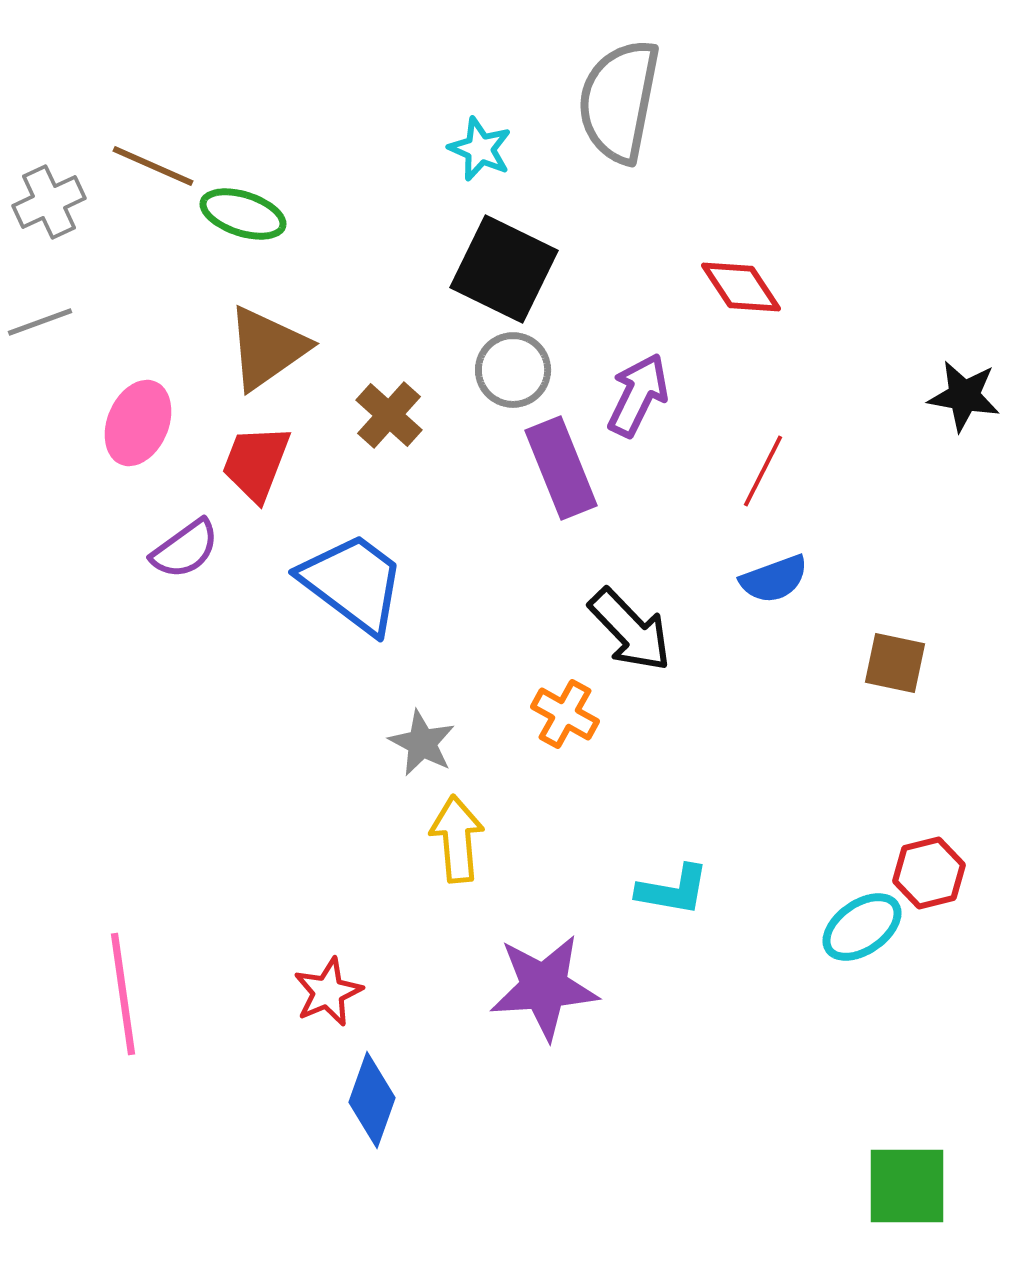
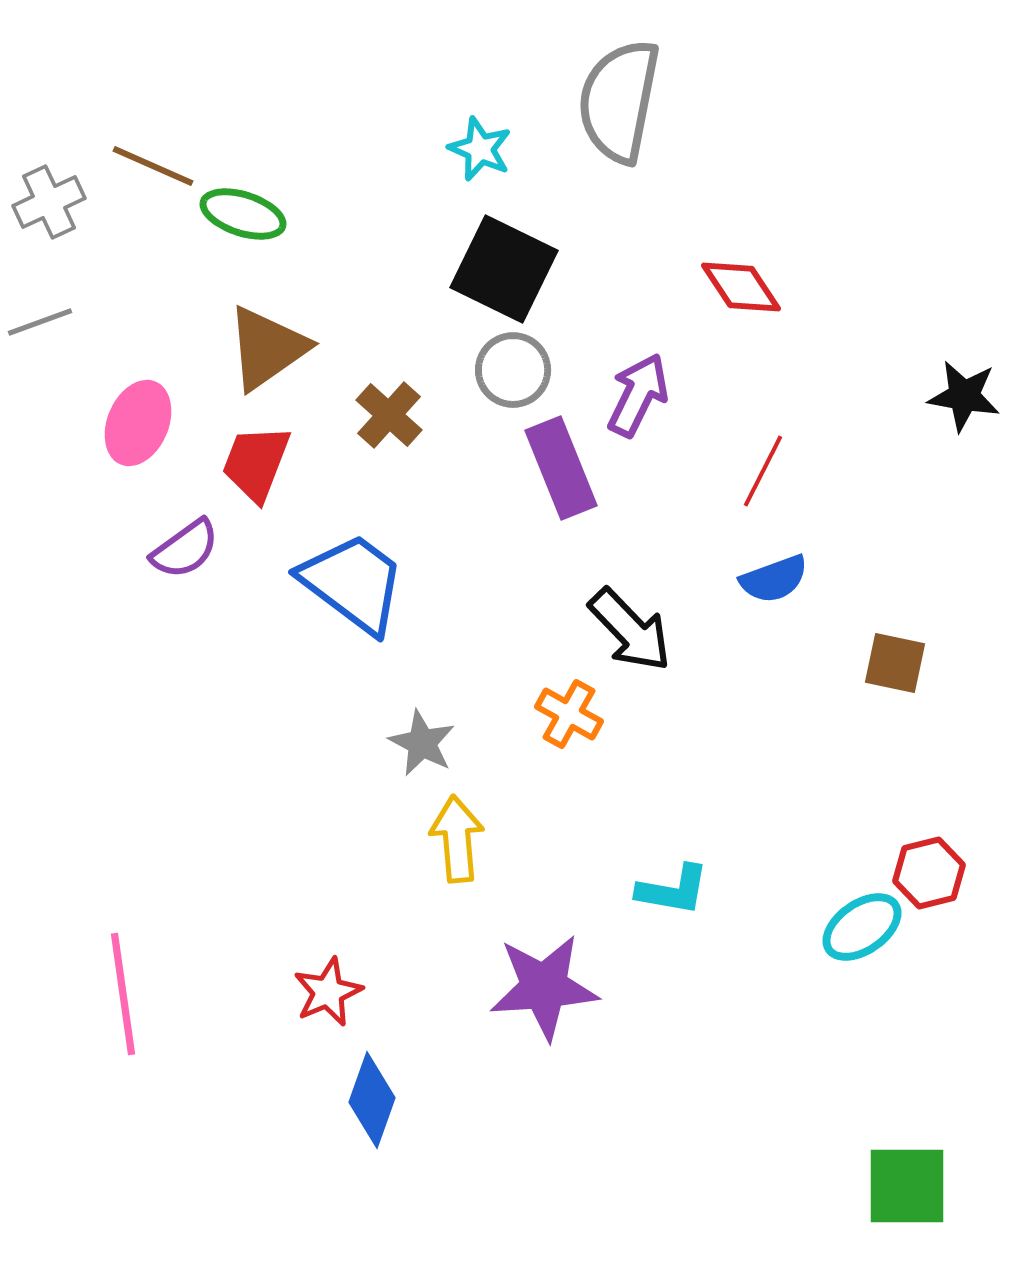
orange cross: moved 4 px right
